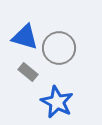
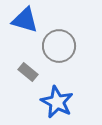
blue triangle: moved 17 px up
gray circle: moved 2 px up
